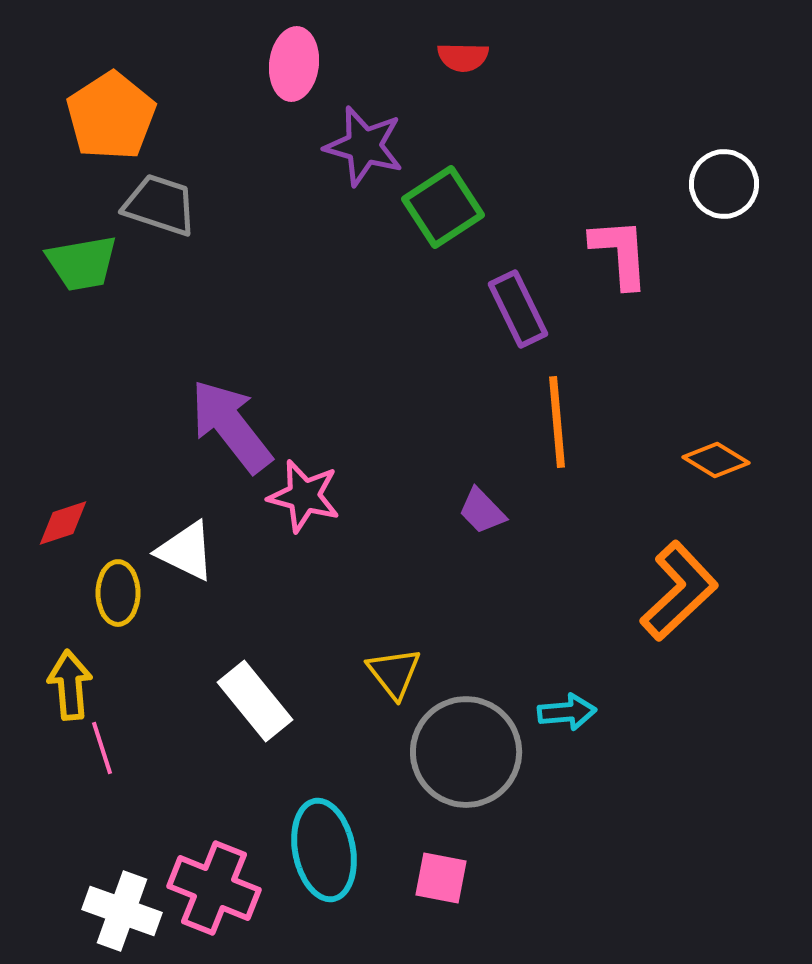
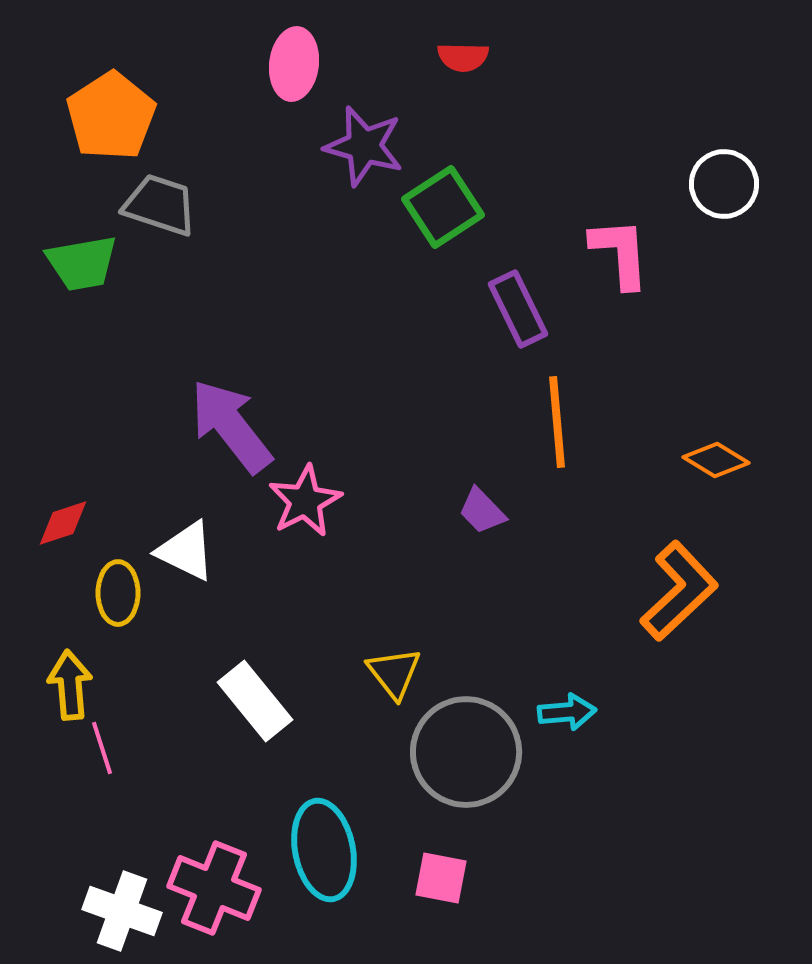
pink star: moved 1 px right, 5 px down; rotated 30 degrees clockwise
